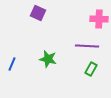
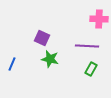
purple square: moved 4 px right, 25 px down
green star: moved 2 px right
